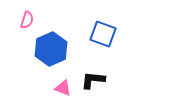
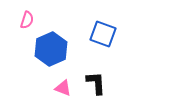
black L-shape: moved 3 px right, 3 px down; rotated 80 degrees clockwise
